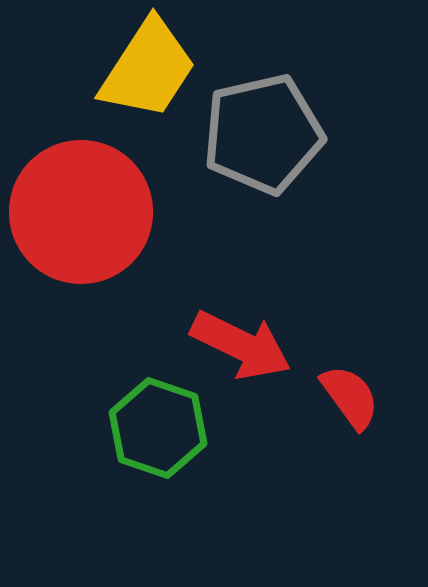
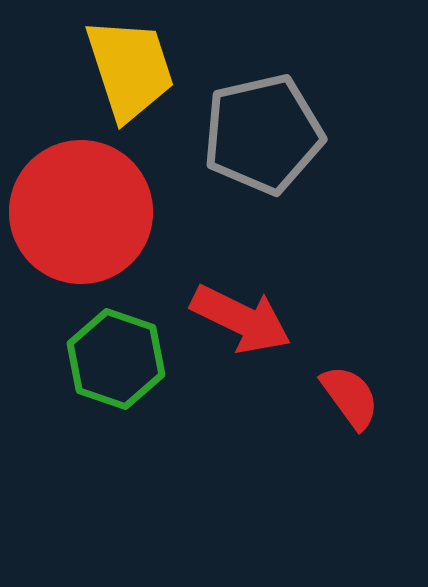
yellow trapezoid: moved 18 px left; rotated 51 degrees counterclockwise
red arrow: moved 26 px up
green hexagon: moved 42 px left, 69 px up
